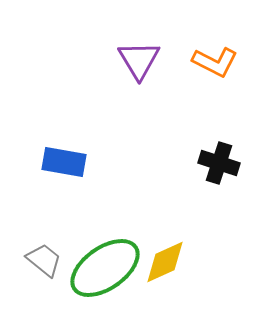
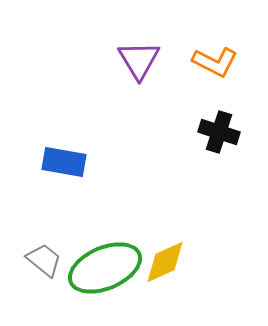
black cross: moved 31 px up
green ellipse: rotated 12 degrees clockwise
